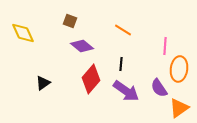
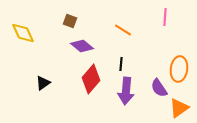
pink line: moved 29 px up
purple arrow: rotated 60 degrees clockwise
